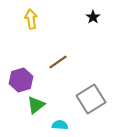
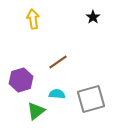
yellow arrow: moved 2 px right
gray square: rotated 16 degrees clockwise
green triangle: moved 6 px down
cyan semicircle: moved 3 px left, 31 px up
